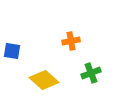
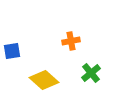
blue square: rotated 18 degrees counterclockwise
green cross: rotated 18 degrees counterclockwise
